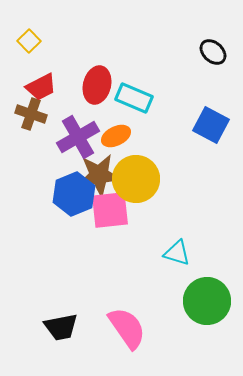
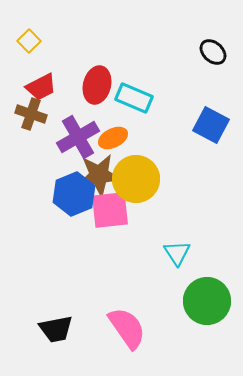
orange ellipse: moved 3 px left, 2 px down
cyan triangle: rotated 40 degrees clockwise
black trapezoid: moved 5 px left, 2 px down
